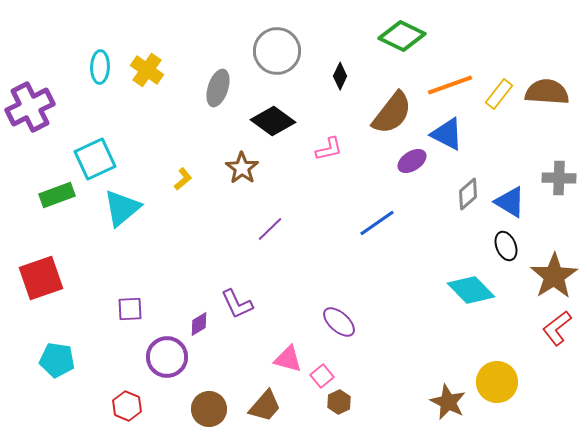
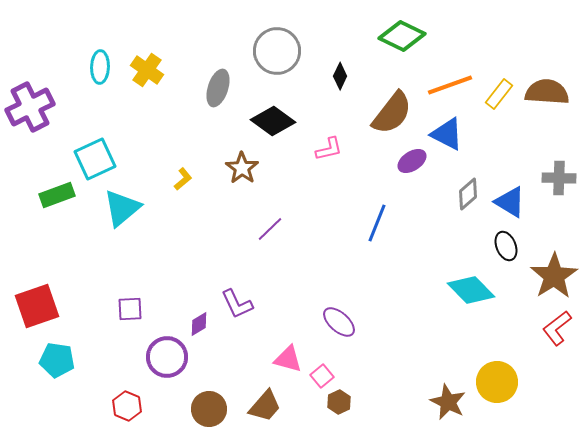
blue line at (377, 223): rotated 33 degrees counterclockwise
red square at (41, 278): moved 4 px left, 28 px down
